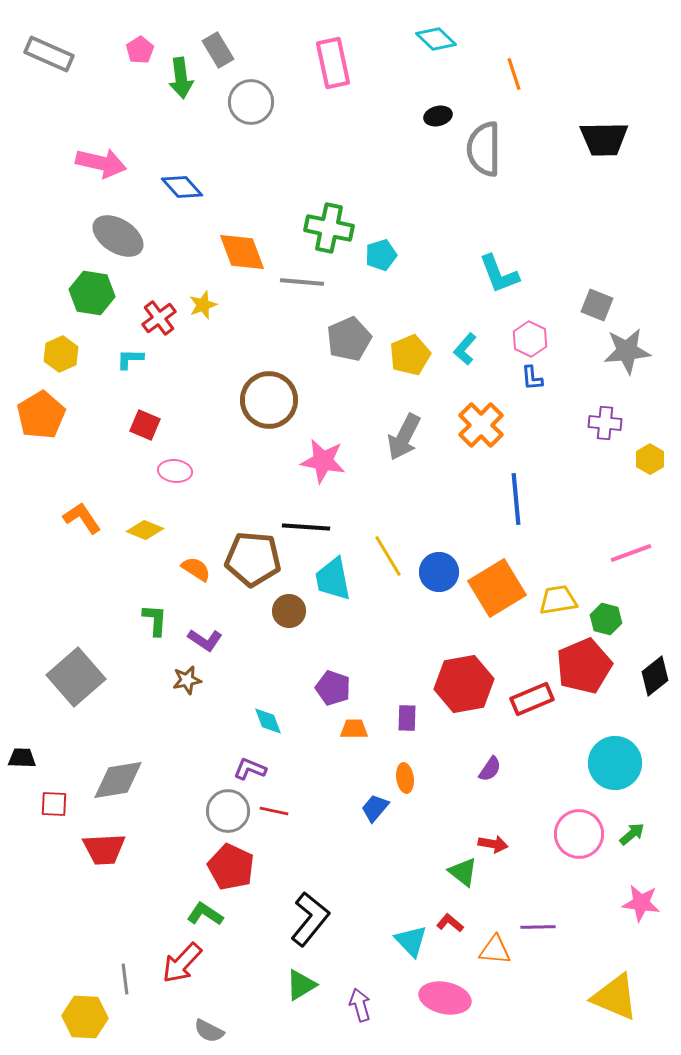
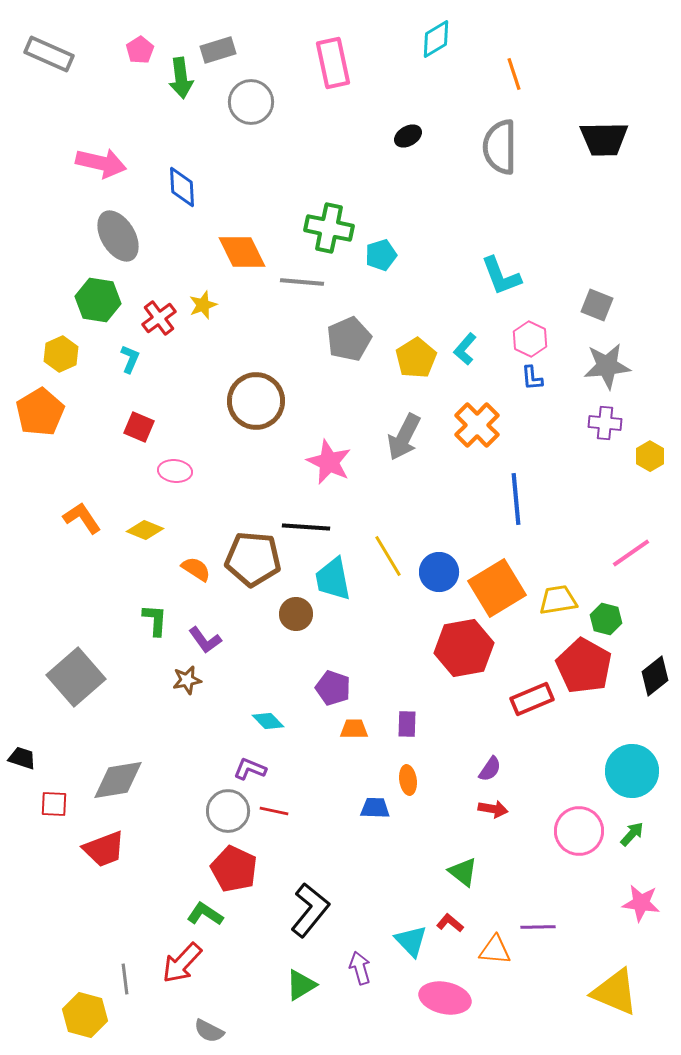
cyan diamond at (436, 39): rotated 75 degrees counterclockwise
gray rectangle at (218, 50): rotated 76 degrees counterclockwise
black ellipse at (438, 116): moved 30 px left, 20 px down; rotated 16 degrees counterclockwise
gray semicircle at (484, 149): moved 16 px right, 2 px up
blue diamond at (182, 187): rotated 39 degrees clockwise
gray ellipse at (118, 236): rotated 27 degrees clockwise
orange diamond at (242, 252): rotated 6 degrees counterclockwise
cyan L-shape at (499, 274): moved 2 px right, 2 px down
green hexagon at (92, 293): moved 6 px right, 7 px down
gray star at (627, 351): moved 20 px left, 15 px down
yellow pentagon at (410, 355): moved 6 px right, 3 px down; rotated 9 degrees counterclockwise
cyan L-shape at (130, 359): rotated 112 degrees clockwise
brown circle at (269, 400): moved 13 px left, 1 px down
orange pentagon at (41, 415): moved 1 px left, 3 px up
red square at (145, 425): moved 6 px left, 2 px down
orange cross at (481, 425): moved 4 px left
yellow hexagon at (650, 459): moved 3 px up
pink star at (323, 461): moved 6 px right, 1 px down; rotated 15 degrees clockwise
pink line at (631, 553): rotated 15 degrees counterclockwise
brown circle at (289, 611): moved 7 px right, 3 px down
purple L-shape at (205, 640): rotated 20 degrees clockwise
red pentagon at (584, 666): rotated 20 degrees counterclockwise
red hexagon at (464, 684): moved 36 px up
purple rectangle at (407, 718): moved 6 px down
cyan diamond at (268, 721): rotated 24 degrees counterclockwise
black trapezoid at (22, 758): rotated 16 degrees clockwise
cyan circle at (615, 763): moved 17 px right, 8 px down
orange ellipse at (405, 778): moved 3 px right, 2 px down
blue trapezoid at (375, 808): rotated 52 degrees clockwise
pink circle at (579, 834): moved 3 px up
green arrow at (632, 834): rotated 8 degrees counterclockwise
red arrow at (493, 844): moved 35 px up
red trapezoid at (104, 849): rotated 18 degrees counterclockwise
red pentagon at (231, 867): moved 3 px right, 2 px down
black L-shape at (310, 919): moved 9 px up
yellow triangle at (615, 997): moved 5 px up
purple arrow at (360, 1005): moved 37 px up
yellow hexagon at (85, 1017): moved 2 px up; rotated 12 degrees clockwise
